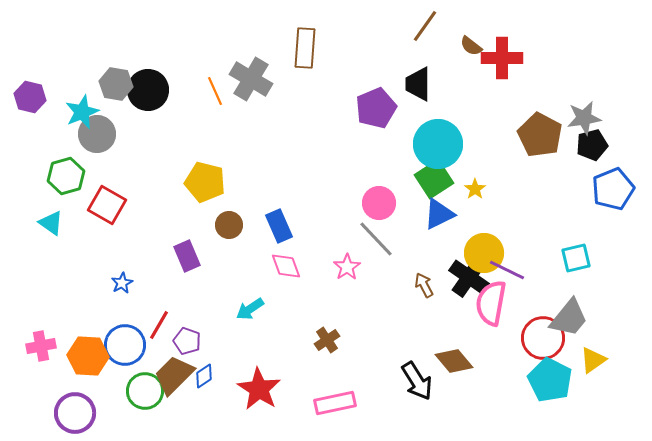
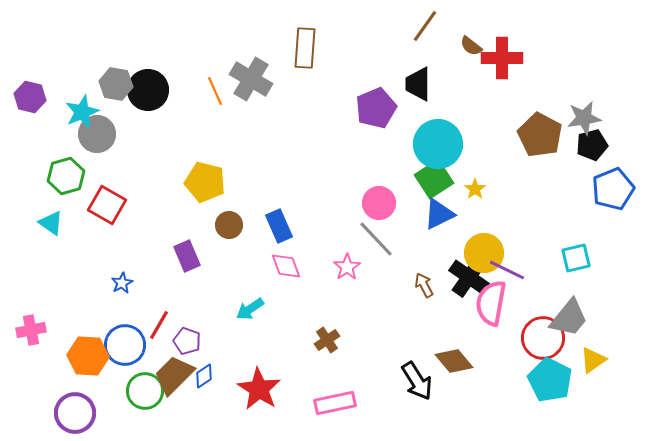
pink cross at (41, 346): moved 10 px left, 16 px up
